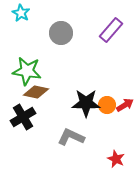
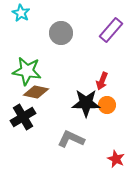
red arrow: moved 23 px left, 24 px up; rotated 144 degrees clockwise
gray L-shape: moved 2 px down
